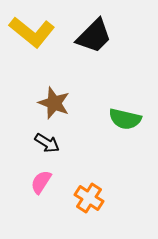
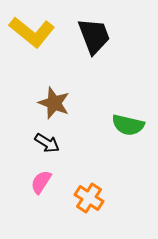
black trapezoid: rotated 66 degrees counterclockwise
green semicircle: moved 3 px right, 6 px down
